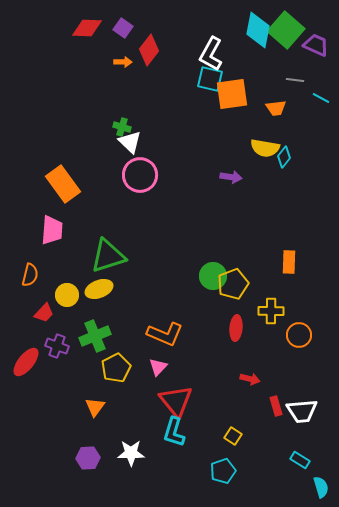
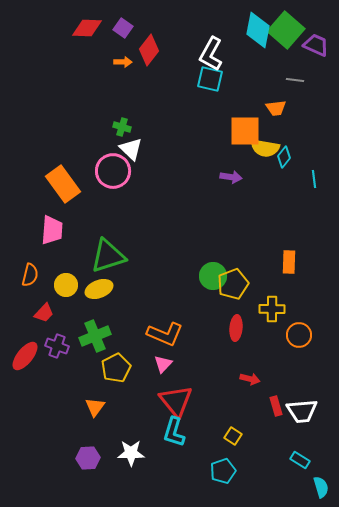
orange square at (232, 94): moved 13 px right, 37 px down; rotated 8 degrees clockwise
cyan line at (321, 98): moved 7 px left, 81 px down; rotated 54 degrees clockwise
white triangle at (130, 142): moved 1 px right, 7 px down
pink circle at (140, 175): moved 27 px left, 4 px up
yellow circle at (67, 295): moved 1 px left, 10 px up
yellow cross at (271, 311): moved 1 px right, 2 px up
red ellipse at (26, 362): moved 1 px left, 6 px up
pink triangle at (158, 367): moved 5 px right, 3 px up
